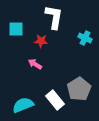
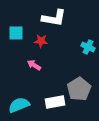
white L-shape: moved 1 px down; rotated 90 degrees clockwise
cyan square: moved 4 px down
cyan cross: moved 3 px right, 9 px down
pink arrow: moved 1 px left, 1 px down
white rectangle: moved 2 px down; rotated 60 degrees counterclockwise
cyan semicircle: moved 4 px left
